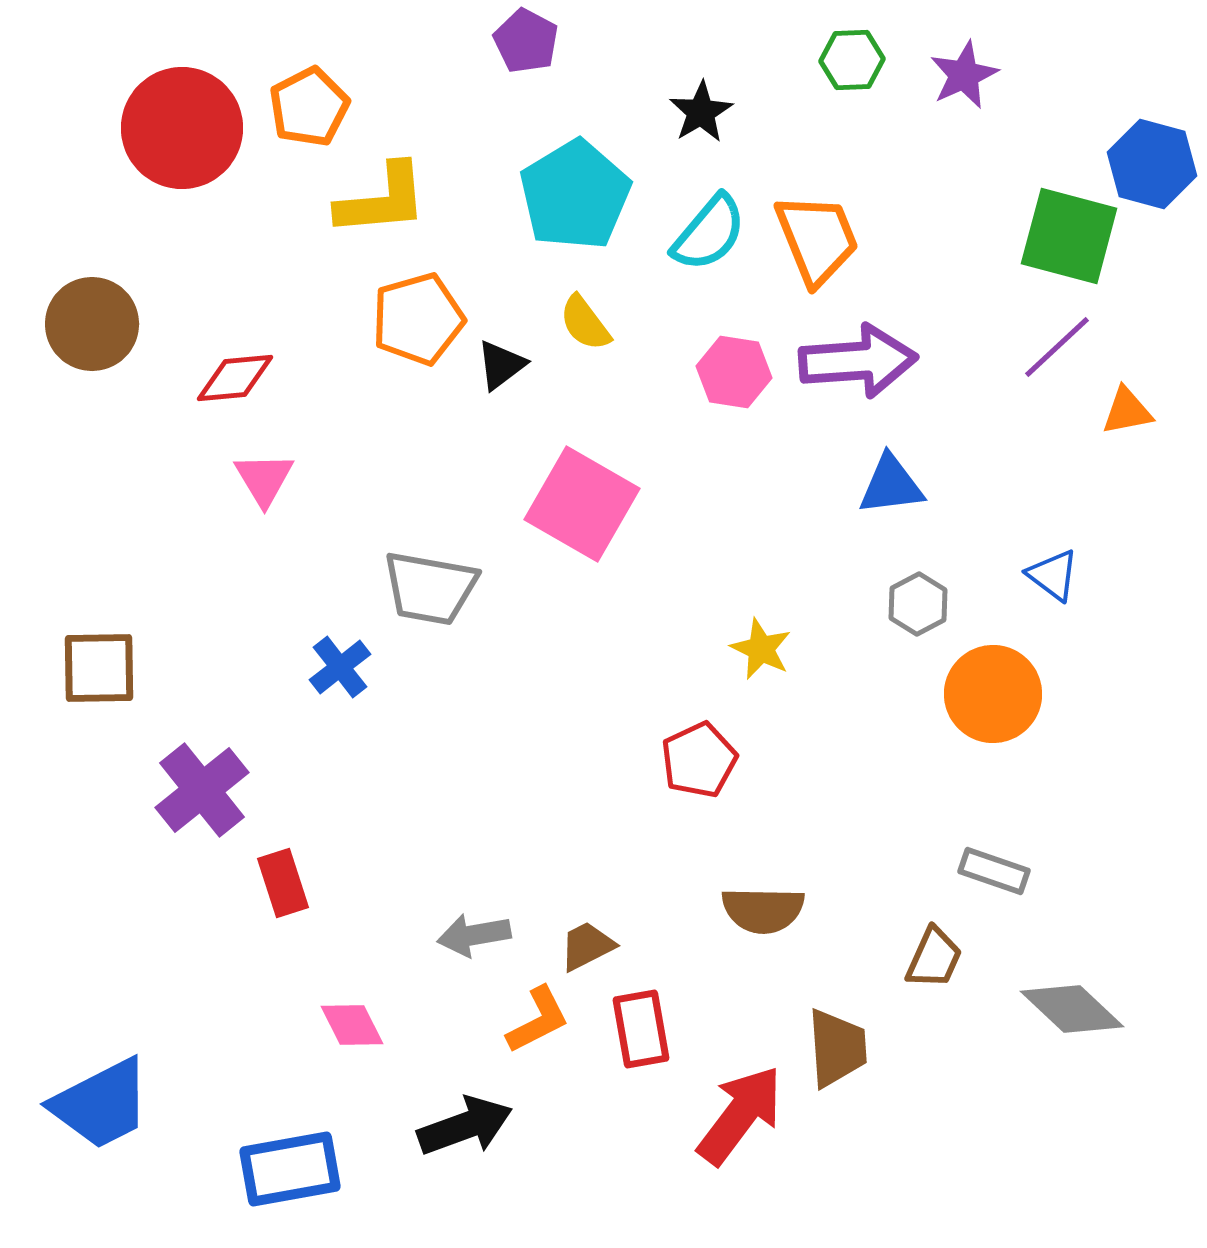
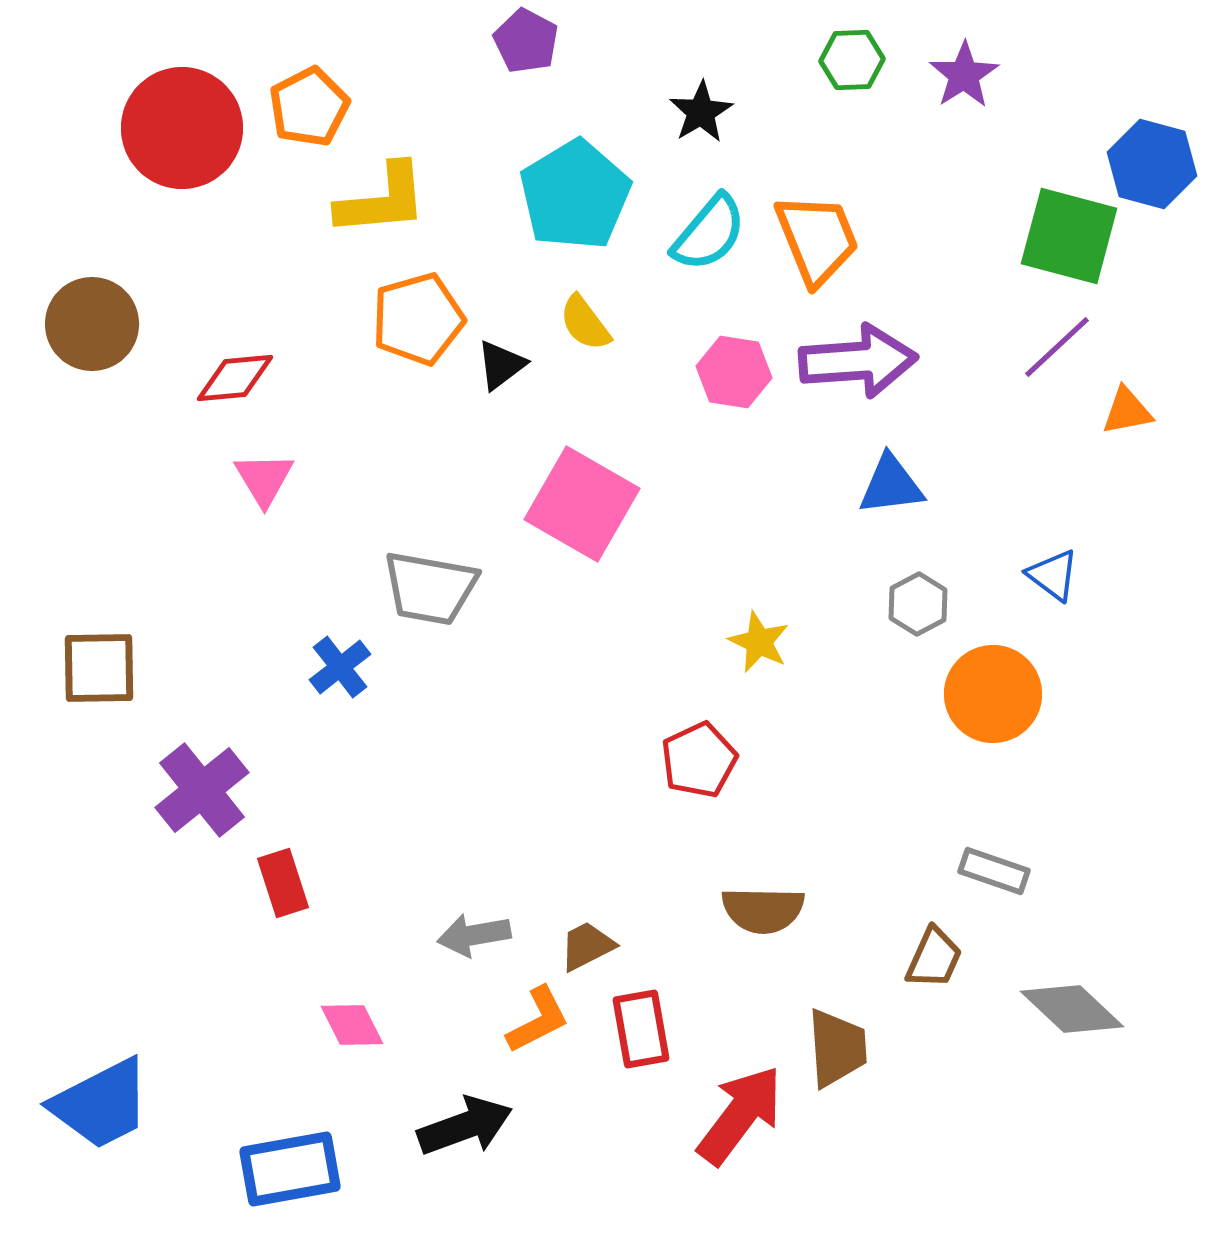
purple star at (964, 75): rotated 8 degrees counterclockwise
yellow star at (761, 649): moved 2 px left, 7 px up
